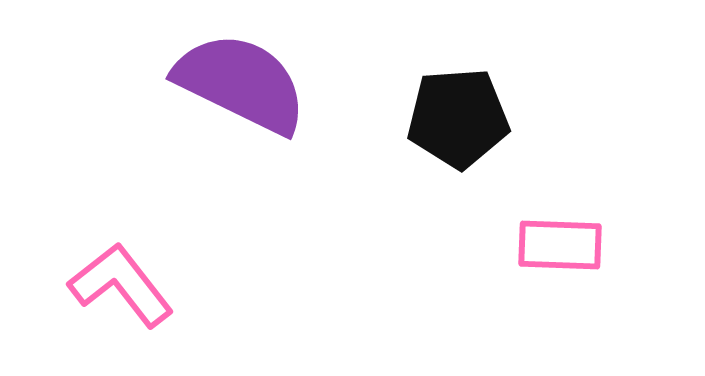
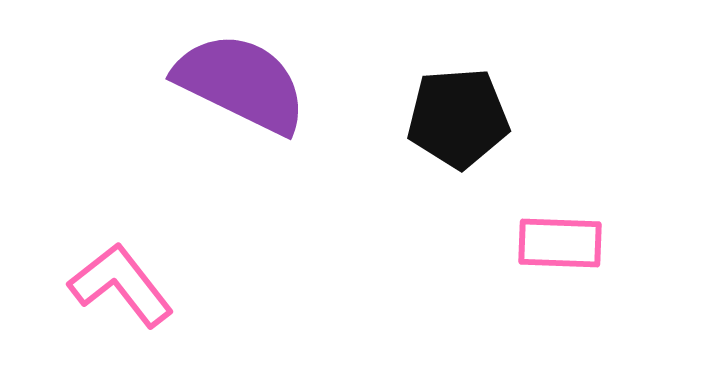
pink rectangle: moved 2 px up
